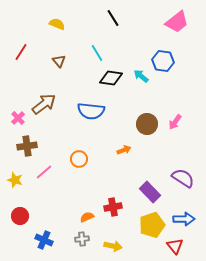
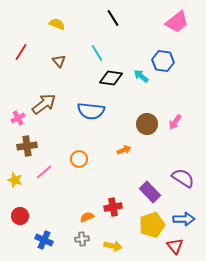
pink cross: rotated 16 degrees clockwise
